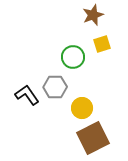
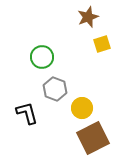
brown star: moved 5 px left, 2 px down
green circle: moved 31 px left
gray hexagon: moved 2 px down; rotated 20 degrees clockwise
black L-shape: moved 18 px down; rotated 20 degrees clockwise
